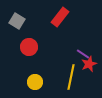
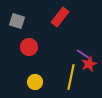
gray square: rotated 14 degrees counterclockwise
